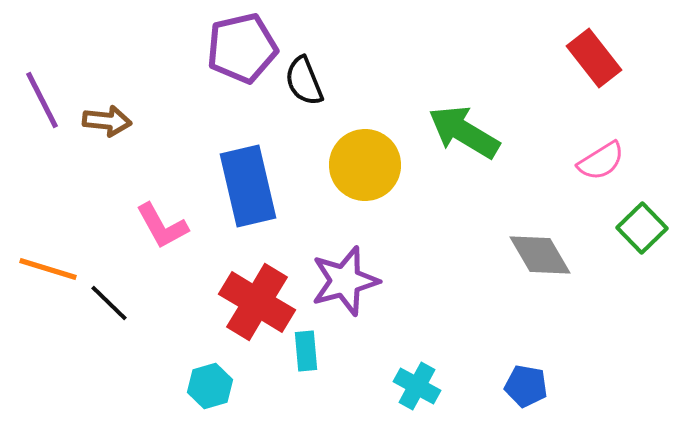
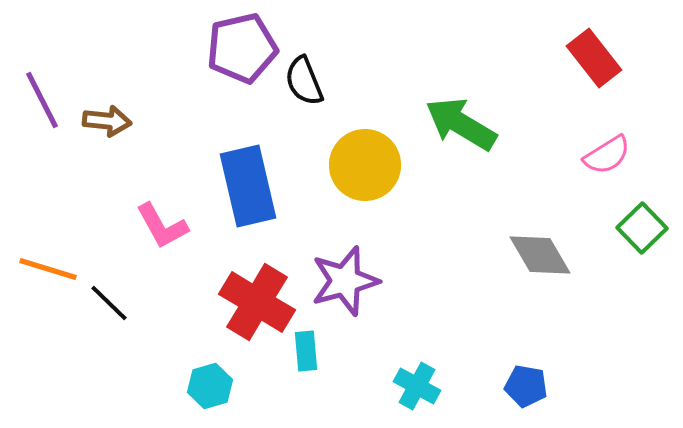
green arrow: moved 3 px left, 8 px up
pink semicircle: moved 6 px right, 6 px up
